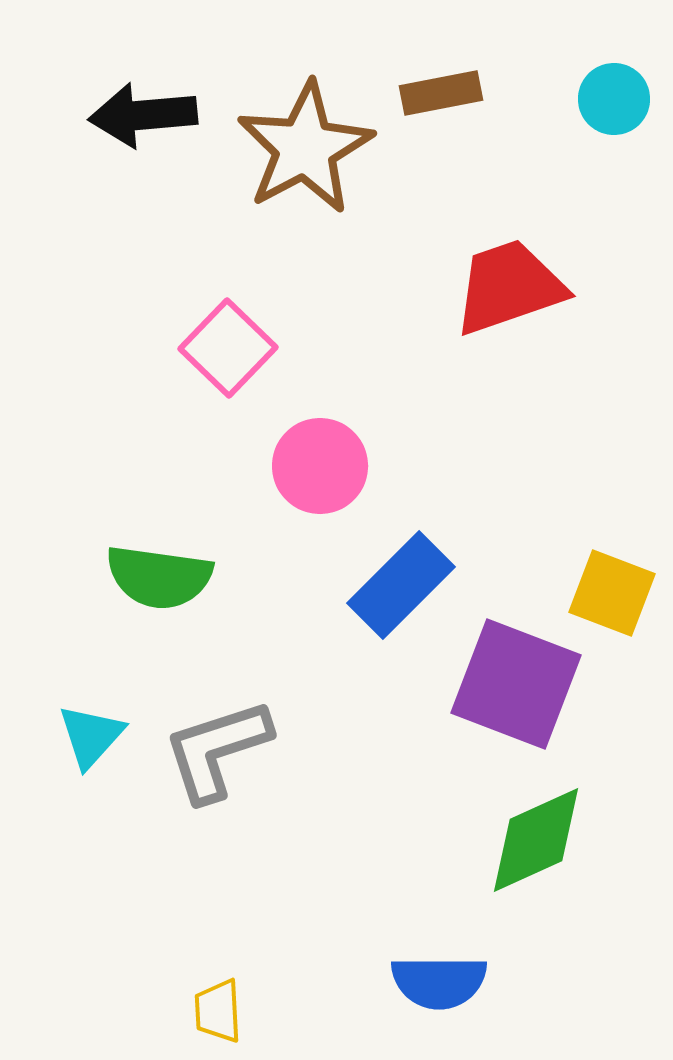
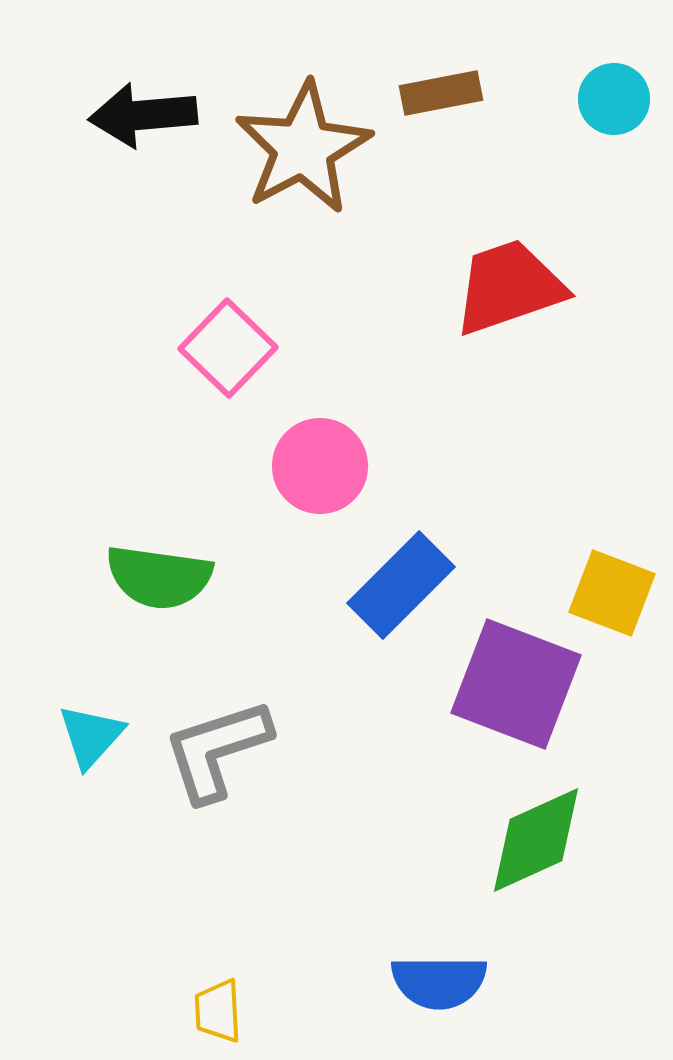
brown star: moved 2 px left
